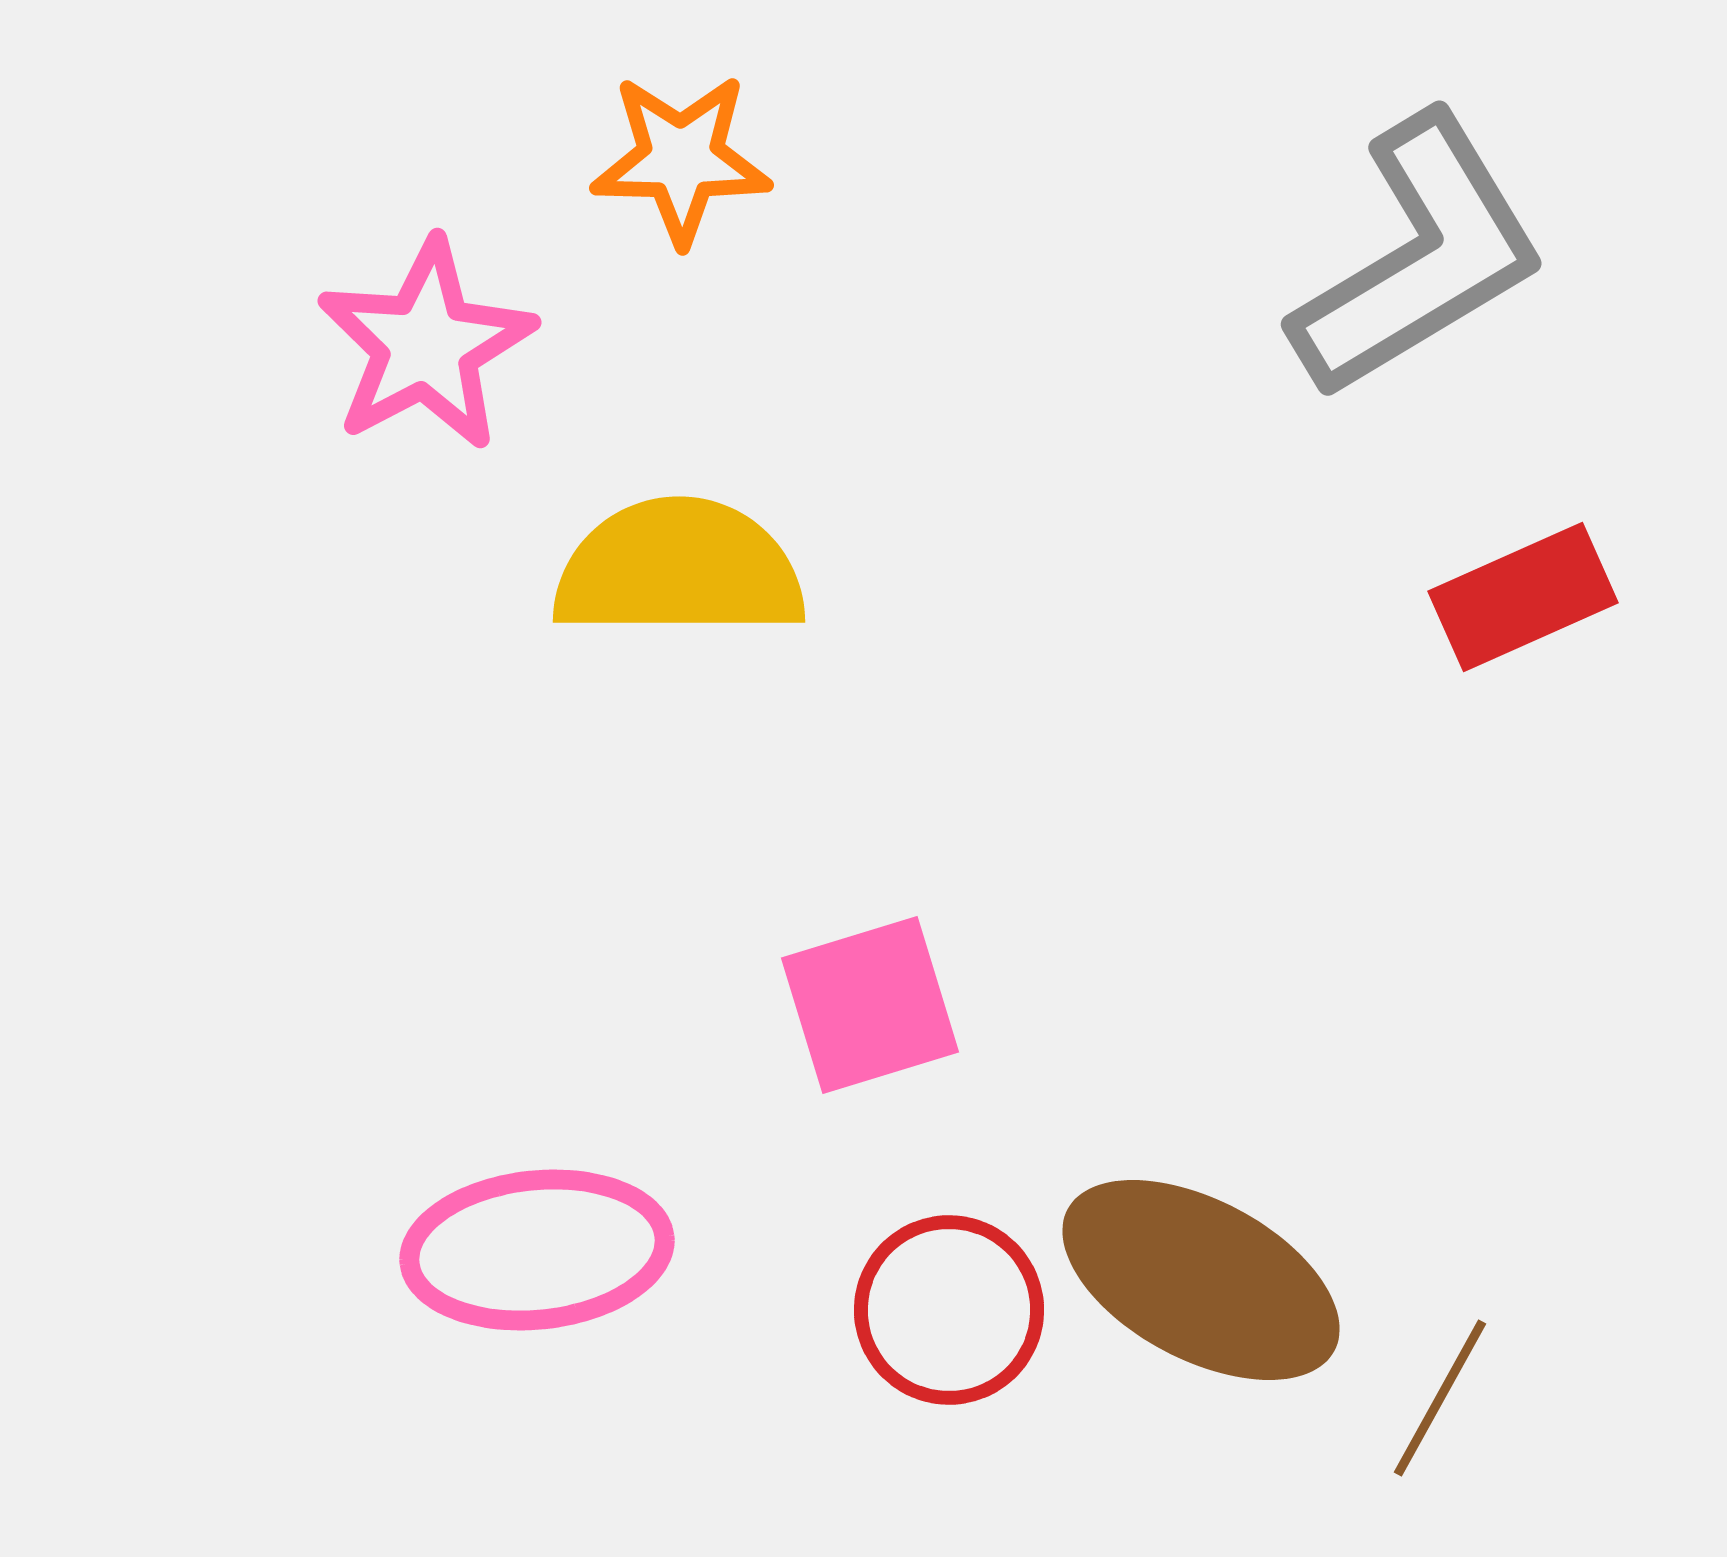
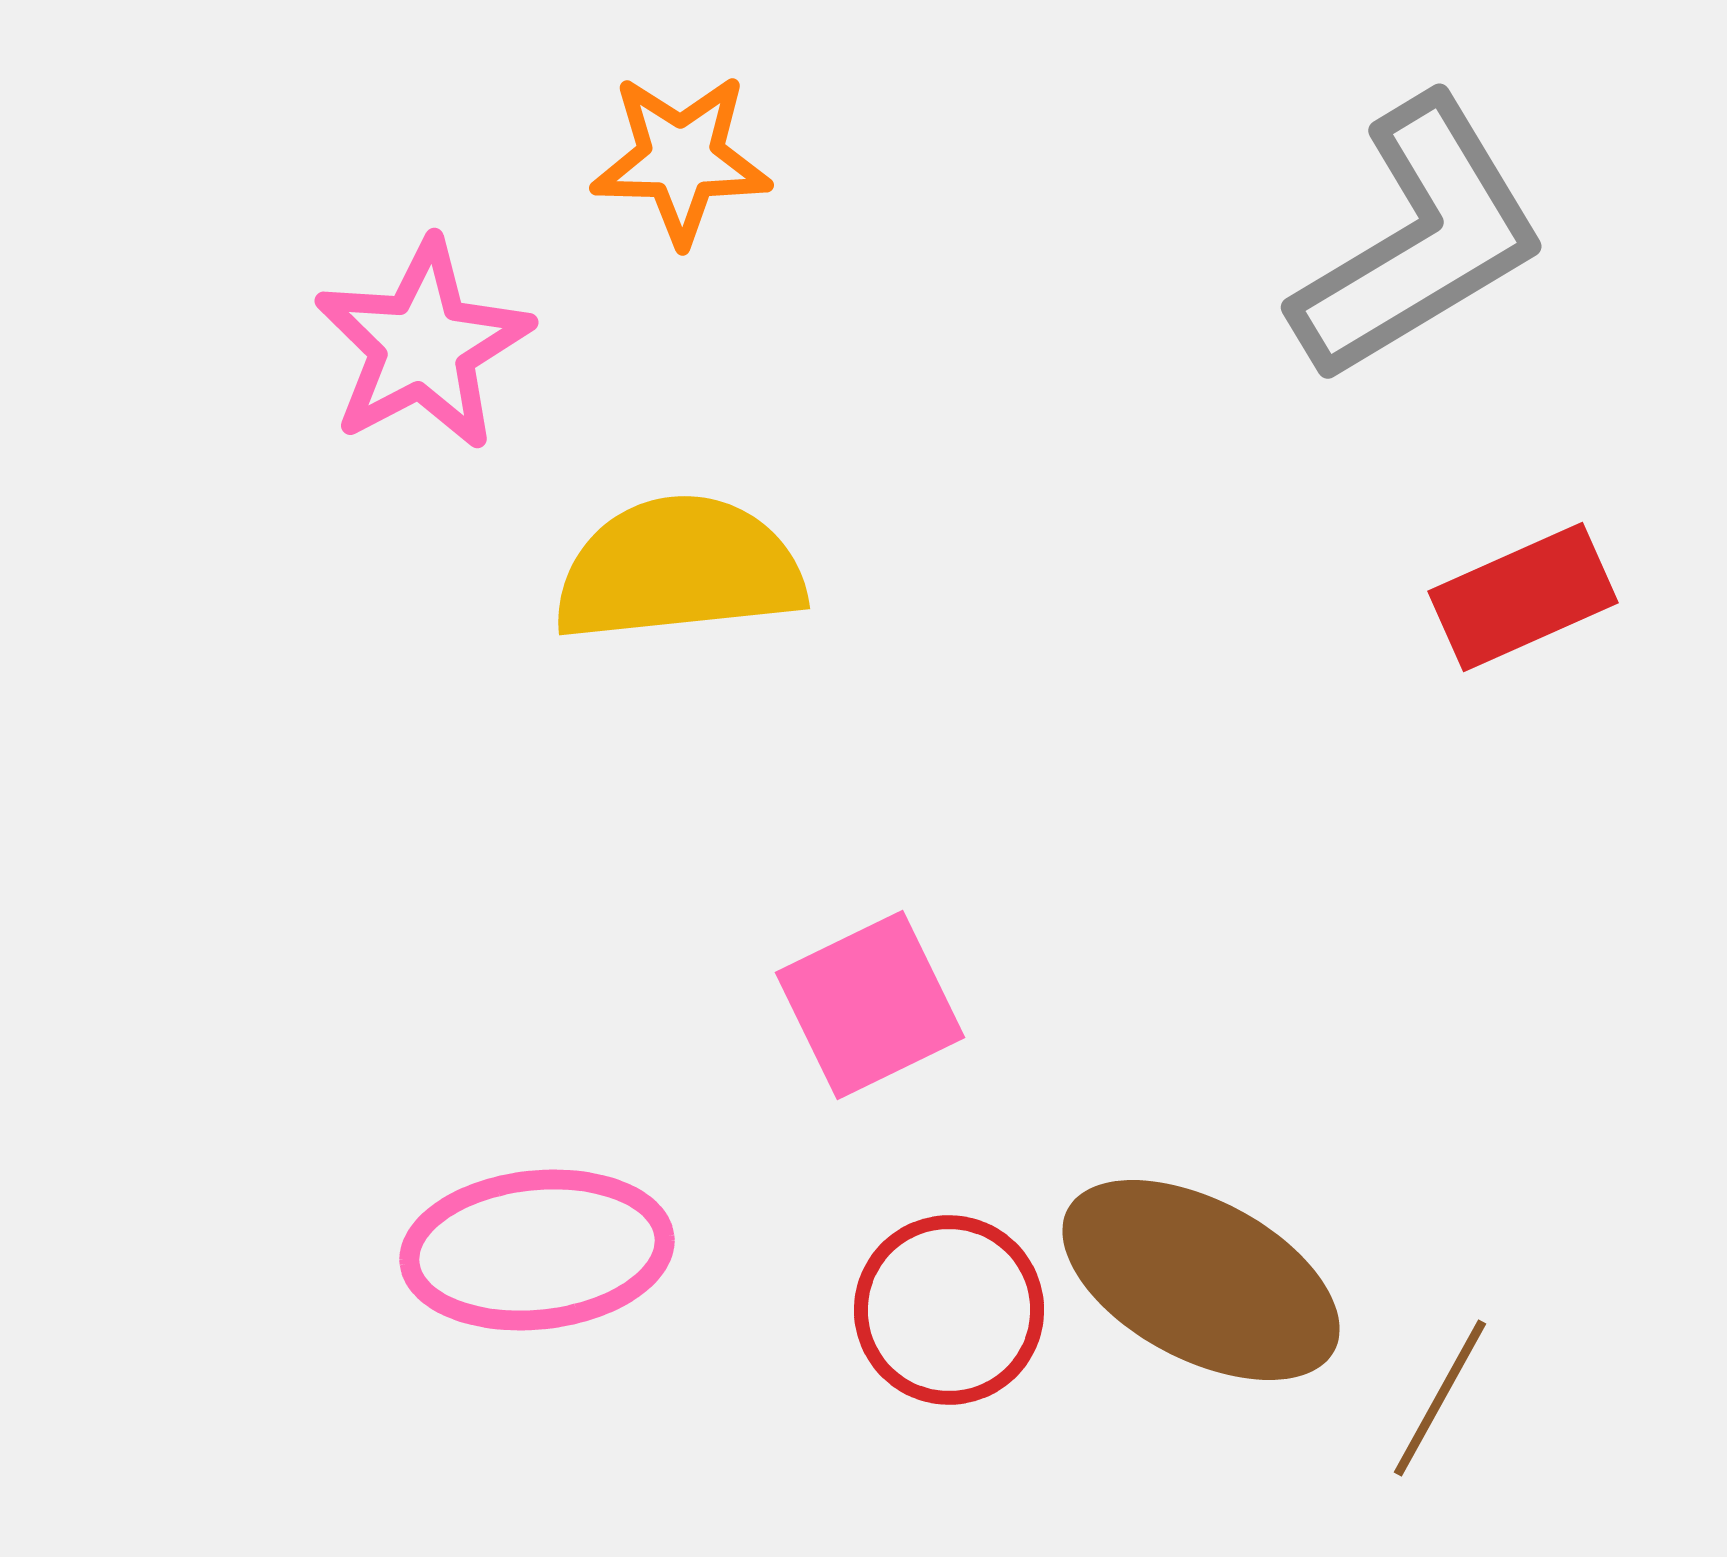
gray L-shape: moved 17 px up
pink star: moved 3 px left
yellow semicircle: rotated 6 degrees counterclockwise
pink square: rotated 9 degrees counterclockwise
